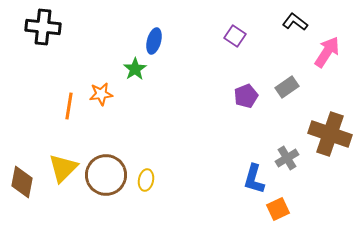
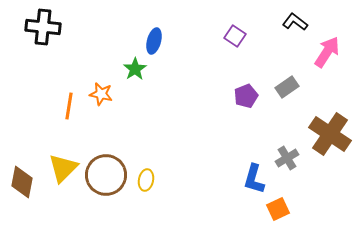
orange star: rotated 20 degrees clockwise
brown cross: rotated 15 degrees clockwise
